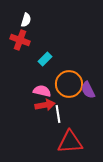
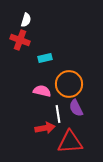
cyan rectangle: moved 1 px up; rotated 32 degrees clockwise
purple semicircle: moved 12 px left, 18 px down
red arrow: moved 23 px down
